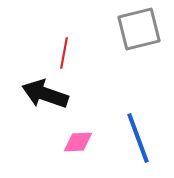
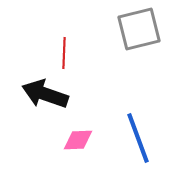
red line: rotated 8 degrees counterclockwise
pink diamond: moved 2 px up
